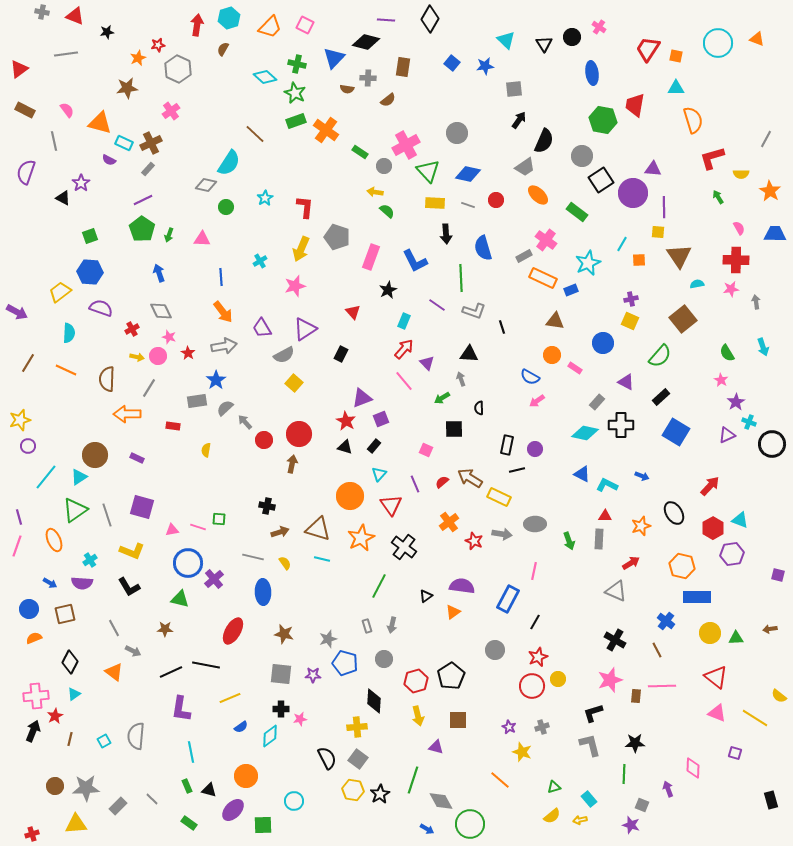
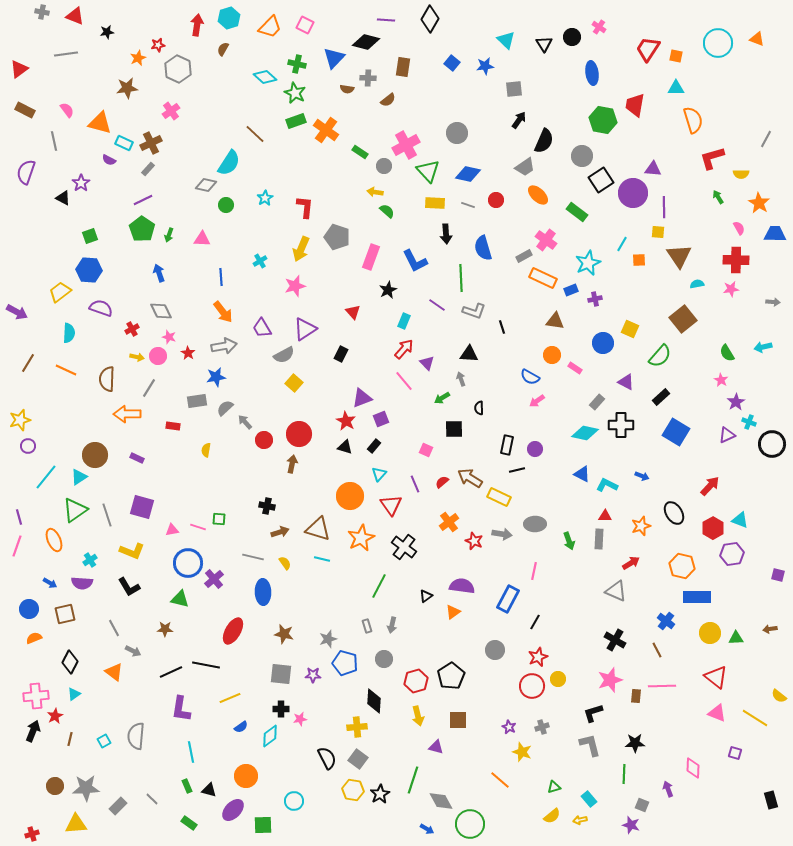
orange star at (770, 191): moved 11 px left, 12 px down
green circle at (226, 207): moved 2 px up
blue hexagon at (90, 272): moved 1 px left, 2 px up
purple cross at (631, 299): moved 36 px left
gray arrow at (756, 302): moved 17 px right; rotated 104 degrees clockwise
yellow square at (630, 321): moved 8 px down
cyan arrow at (763, 347): rotated 96 degrees clockwise
blue star at (216, 380): moved 3 px up; rotated 24 degrees clockwise
